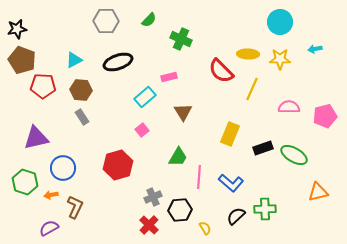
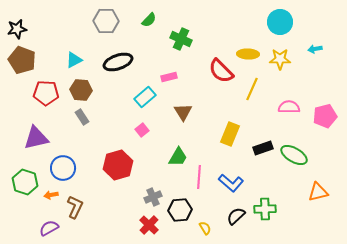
red pentagon at (43, 86): moved 3 px right, 7 px down
